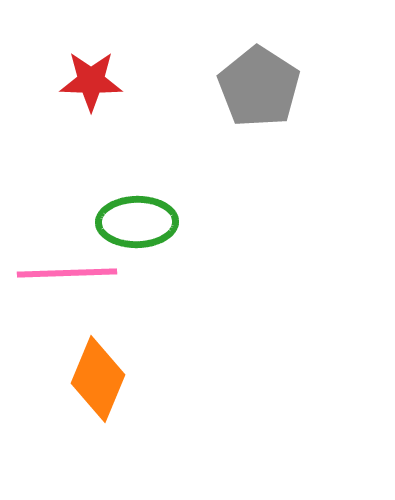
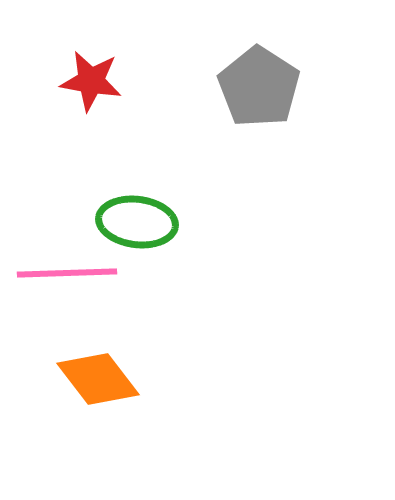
red star: rotated 8 degrees clockwise
green ellipse: rotated 8 degrees clockwise
orange diamond: rotated 60 degrees counterclockwise
